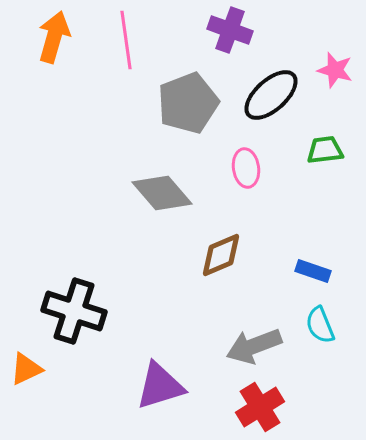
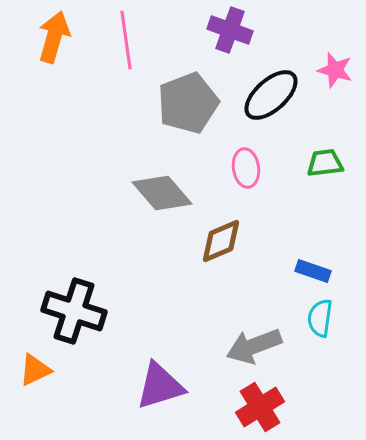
green trapezoid: moved 13 px down
brown diamond: moved 14 px up
cyan semicircle: moved 7 px up; rotated 30 degrees clockwise
orange triangle: moved 9 px right, 1 px down
